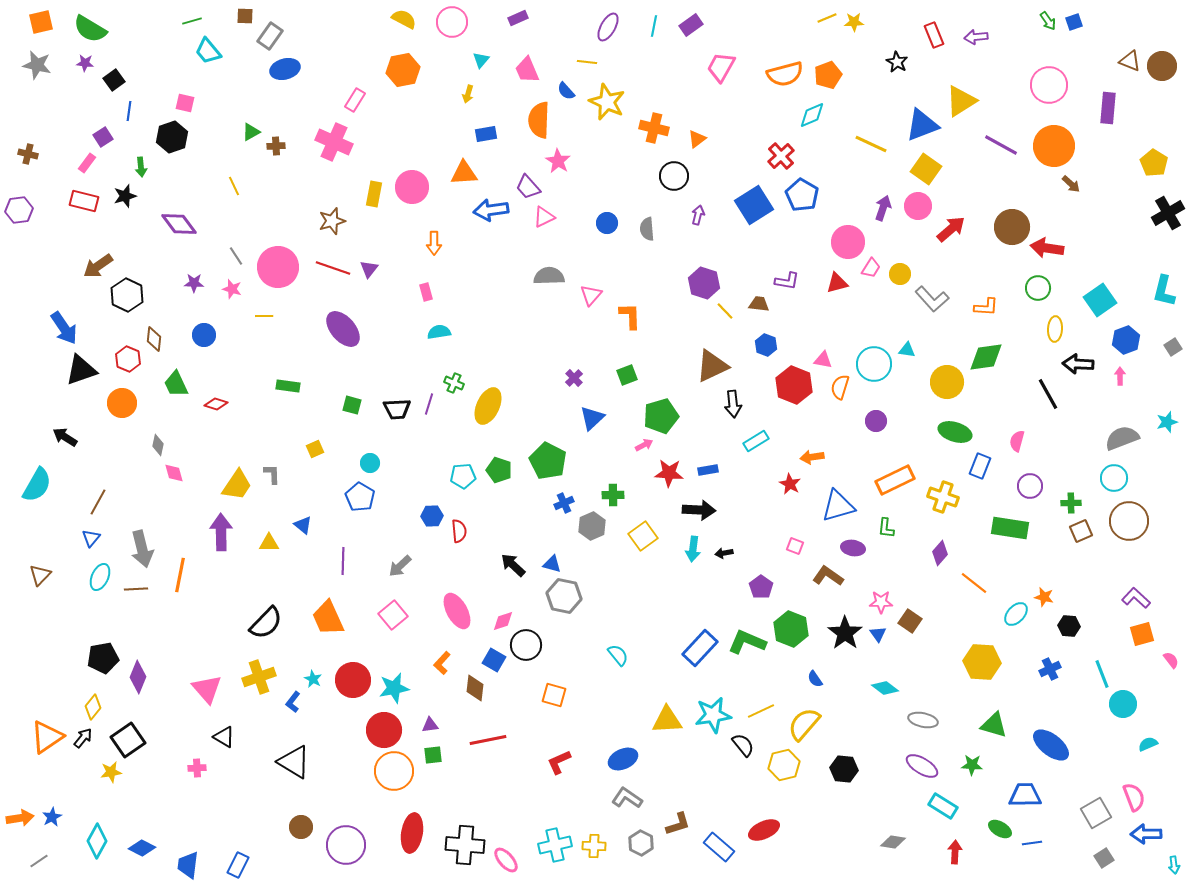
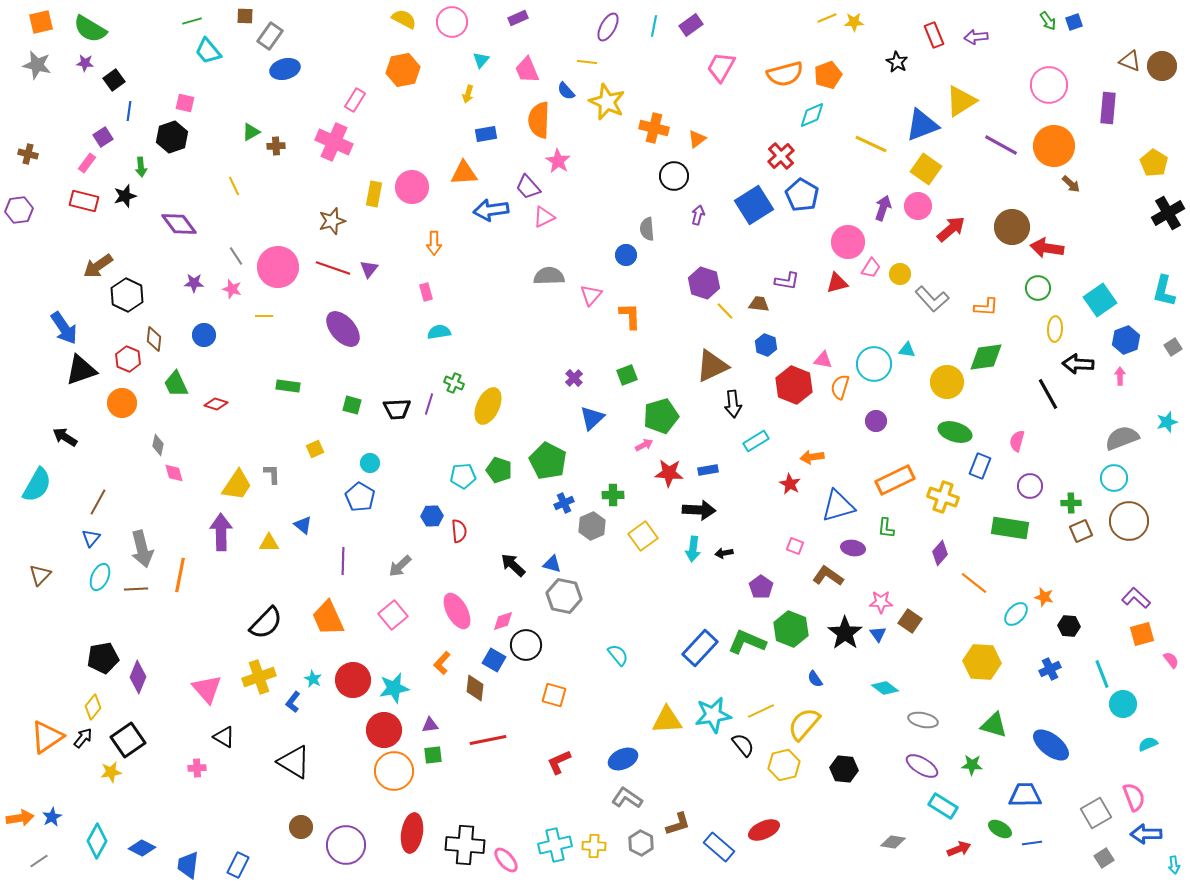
blue circle at (607, 223): moved 19 px right, 32 px down
red arrow at (955, 852): moved 4 px right, 3 px up; rotated 65 degrees clockwise
